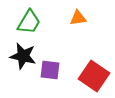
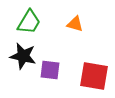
orange triangle: moved 3 px left, 6 px down; rotated 24 degrees clockwise
red square: rotated 24 degrees counterclockwise
